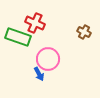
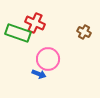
green rectangle: moved 4 px up
blue arrow: rotated 40 degrees counterclockwise
